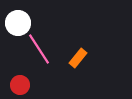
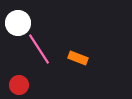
orange rectangle: rotated 72 degrees clockwise
red circle: moved 1 px left
